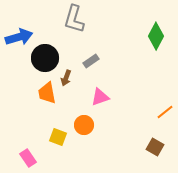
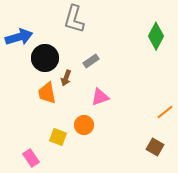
pink rectangle: moved 3 px right
